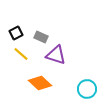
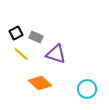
gray rectangle: moved 5 px left
purple triangle: moved 1 px up
